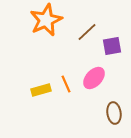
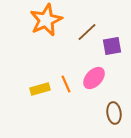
yellow rectangle: moved 1 px left, 1 px up
